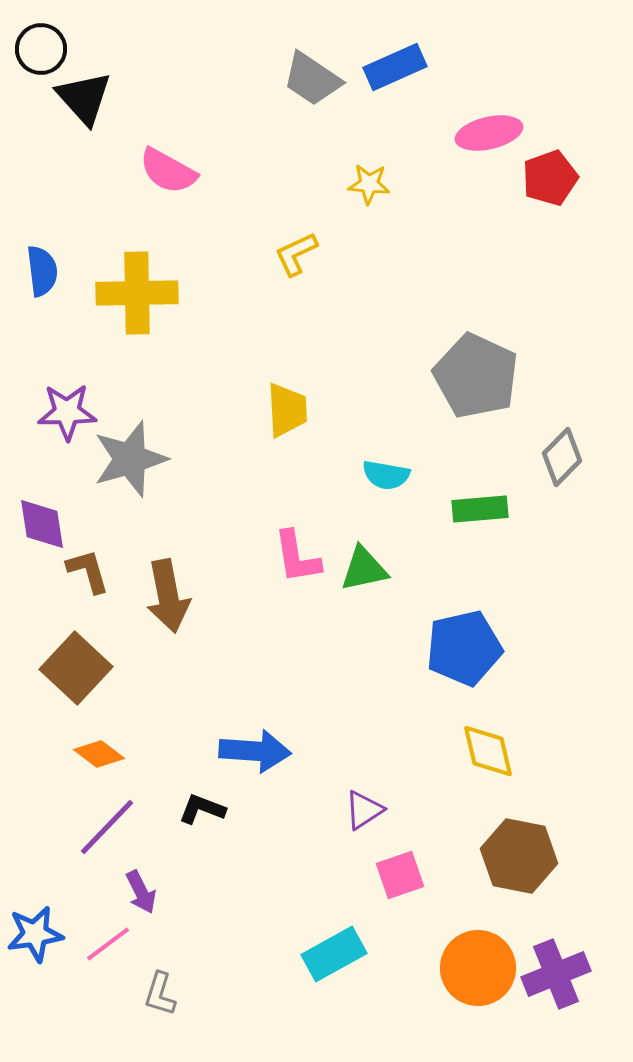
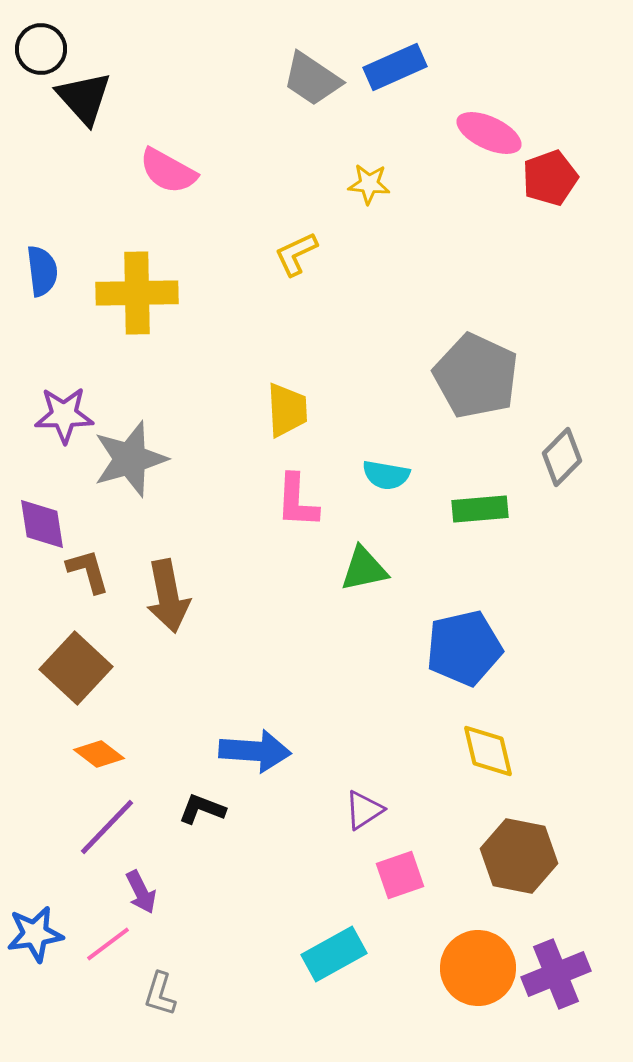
pink ellipse: rotated 38 degrees clockwise
purple star: moved 3 px left, 3 px down
pink L-shape: moved 56 px up; rotated 12 degrees clockwise
